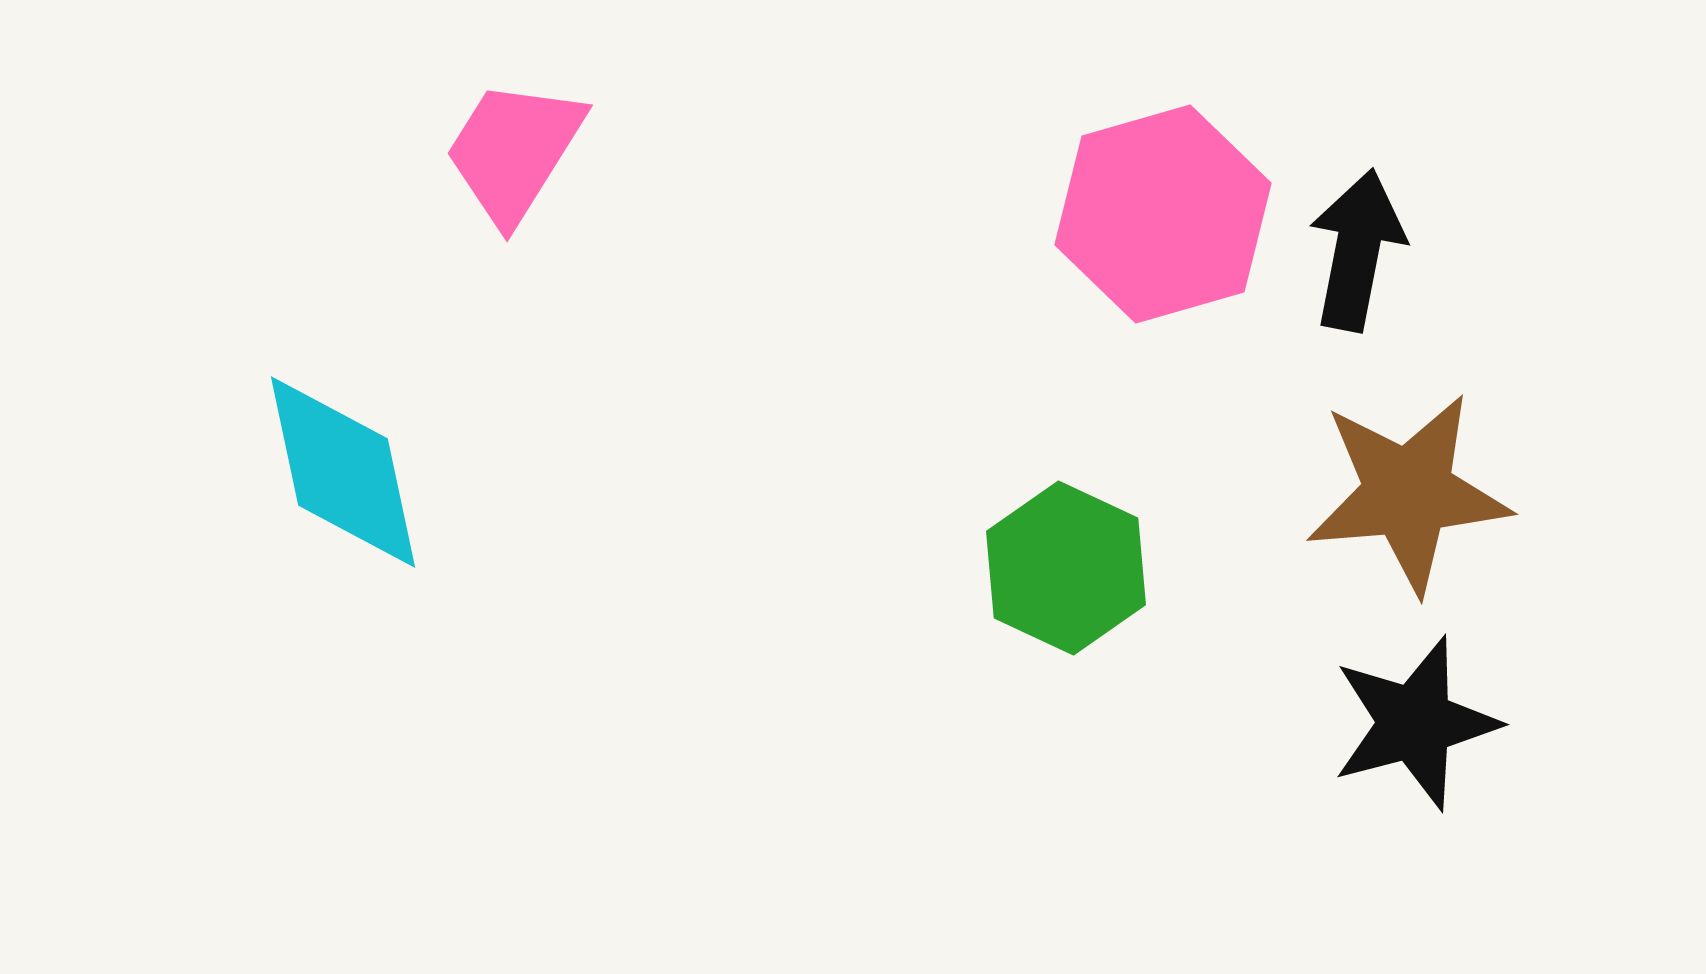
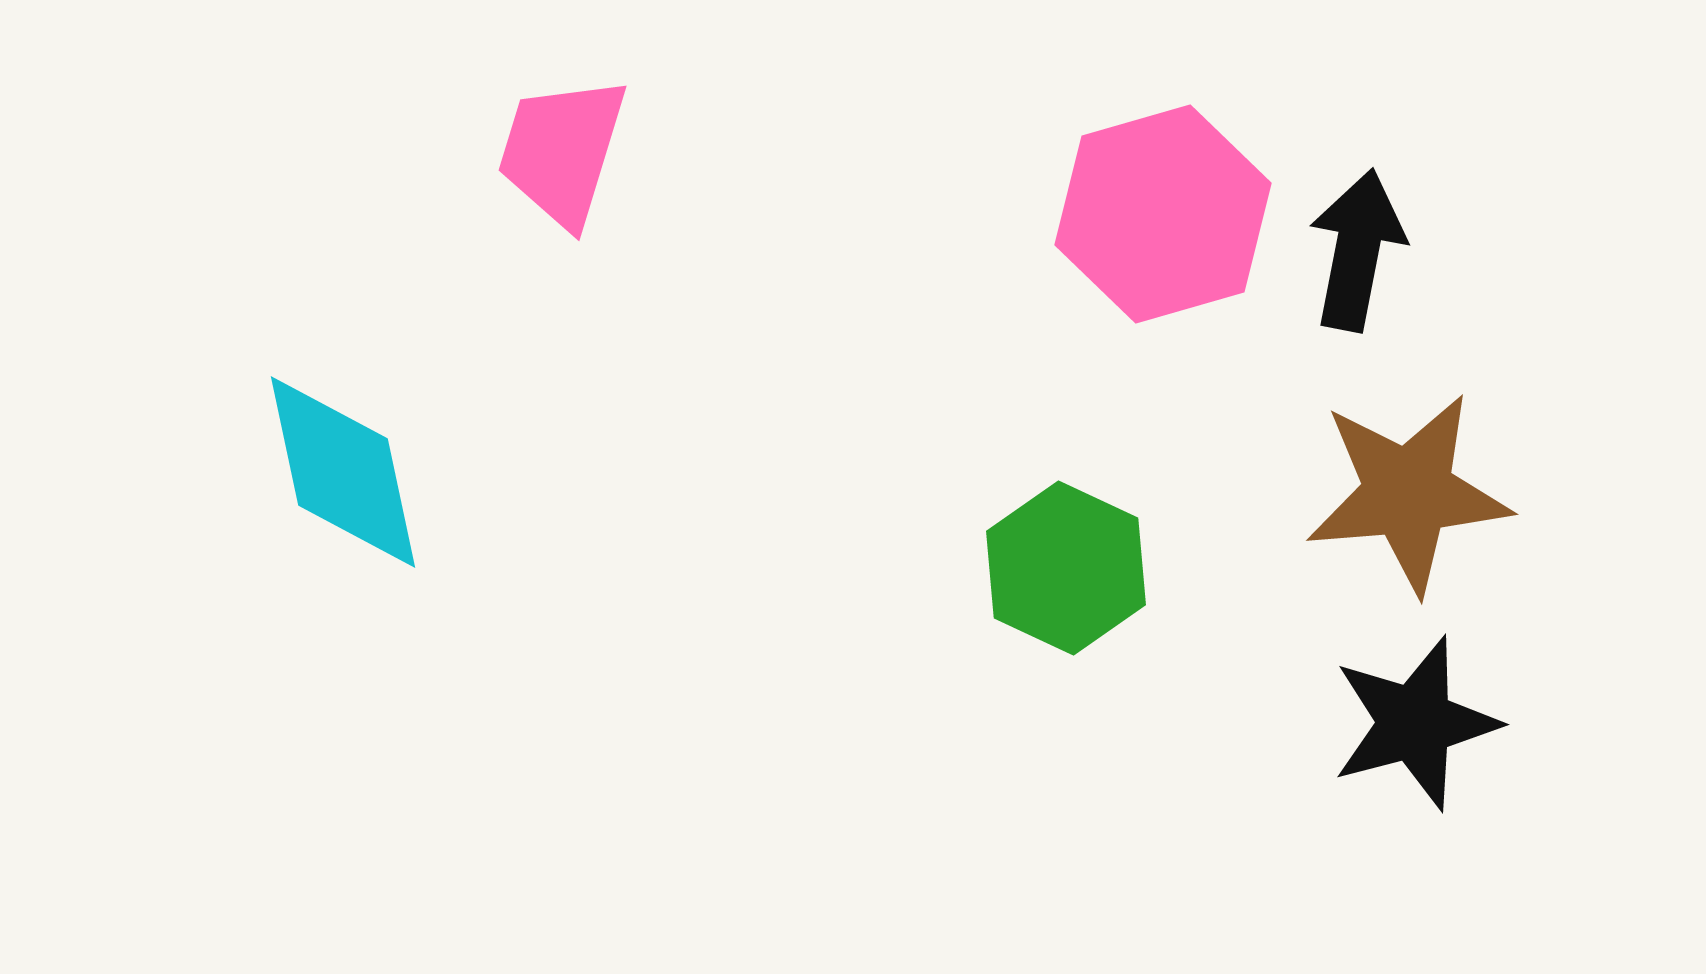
pink trapezoid: moved 48 px right; rotated 15 degrees counterclockwise
